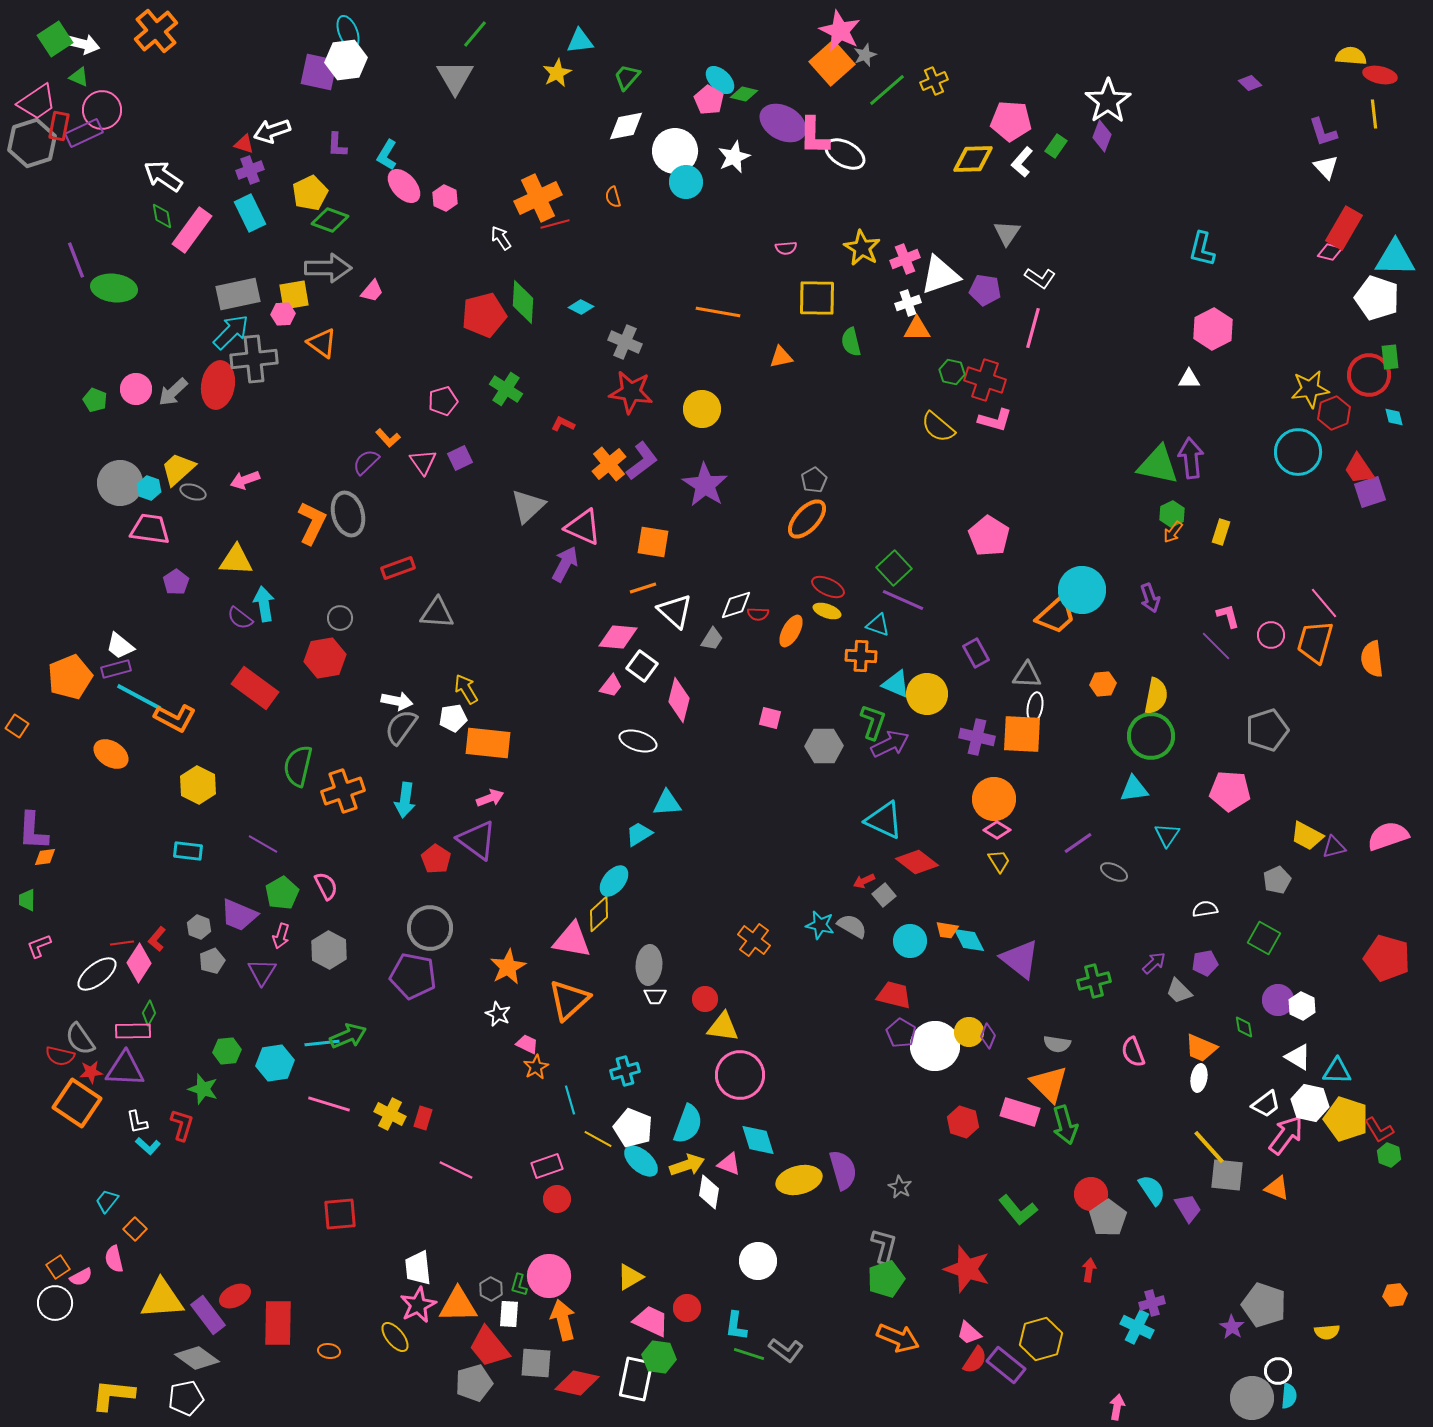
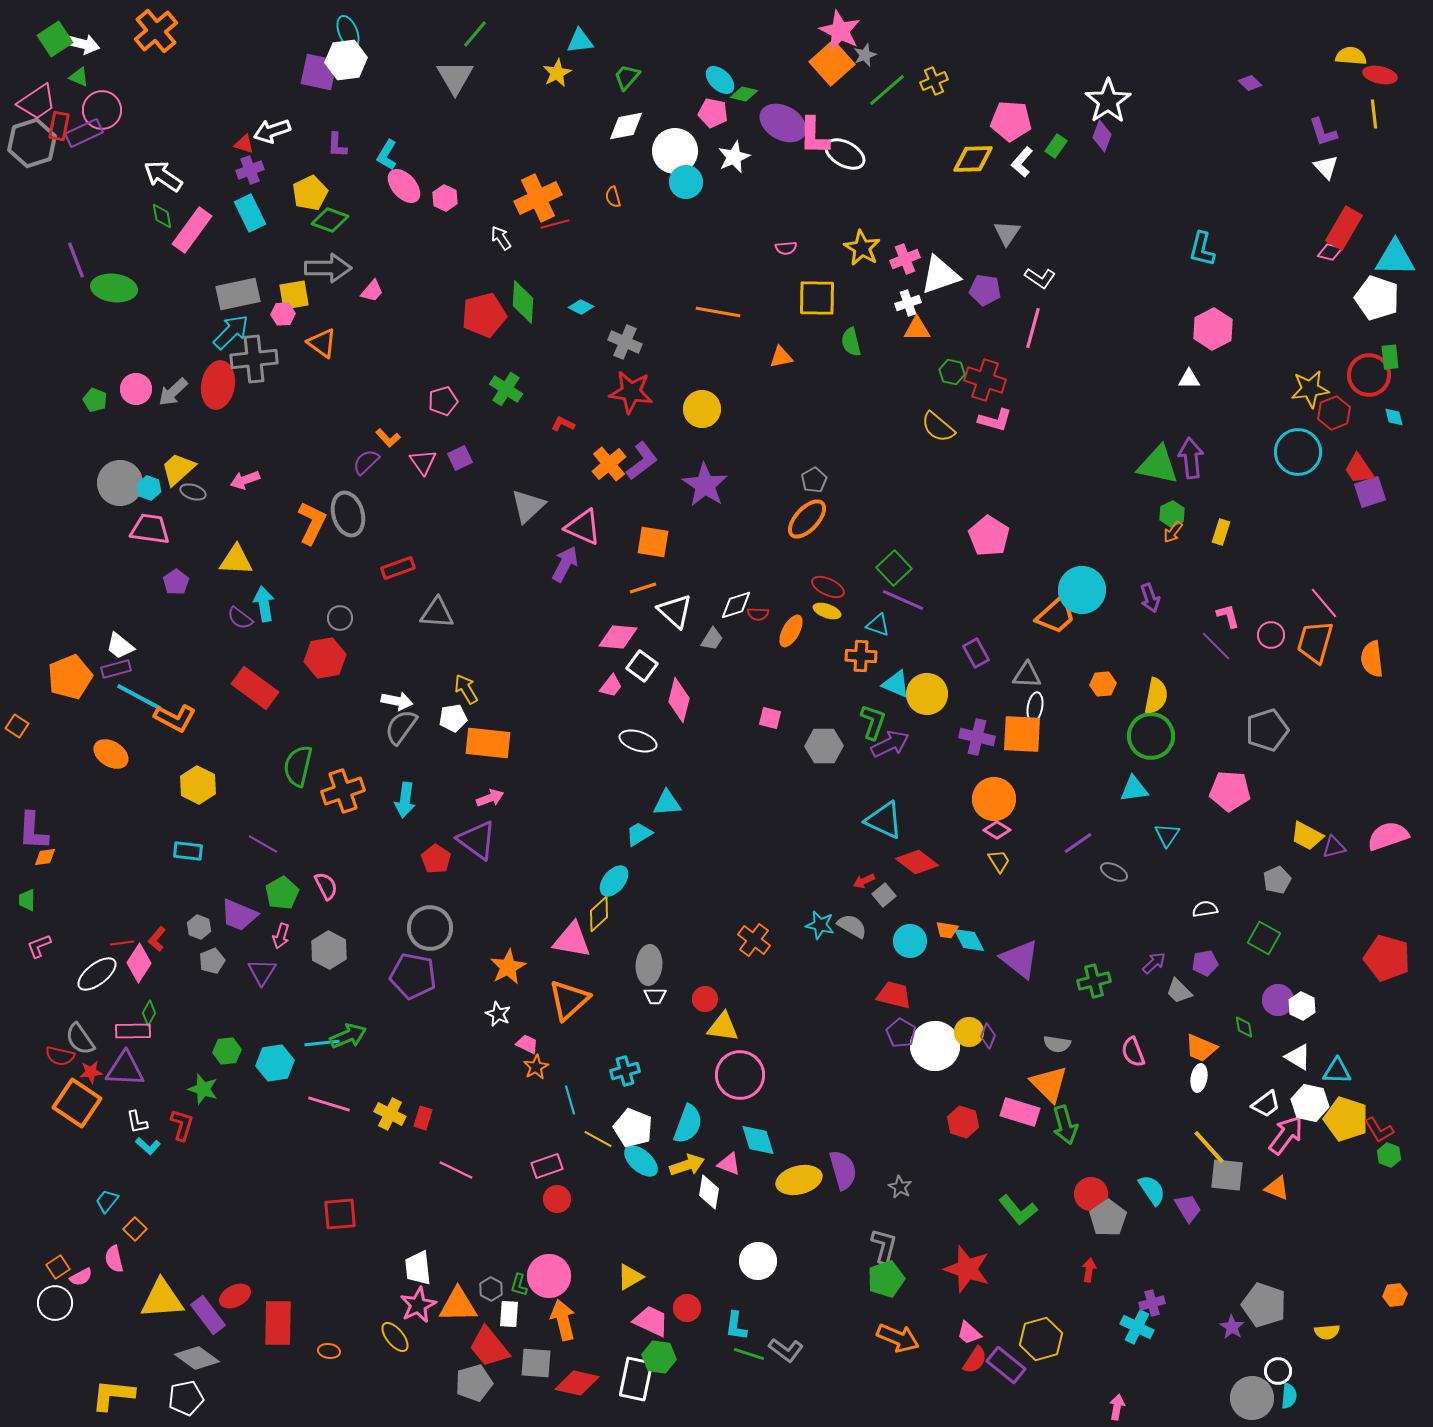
pink pentagon at (709, 100): moved 4 px right, 13 px down; rotated 20 degrees counterclockwise
